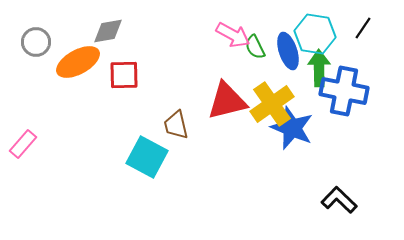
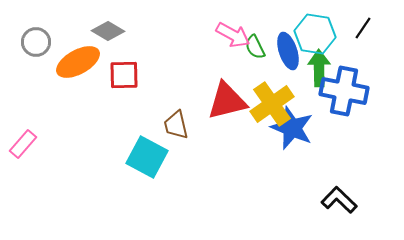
gray diamond: rotated 40 degrees clockwise
